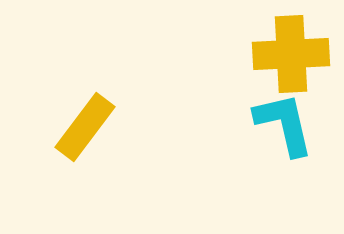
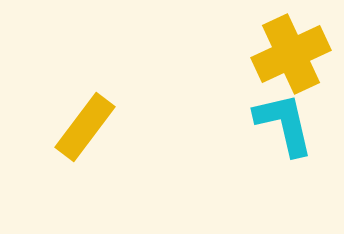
yellow cross: rotated 22 degrees counterclockwise
